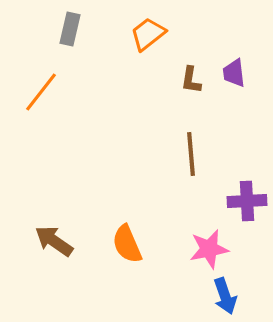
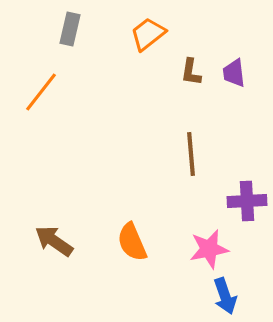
brown L-shape: moved 8 px up
orange semicircle: moved 5 px right, 2 px up
